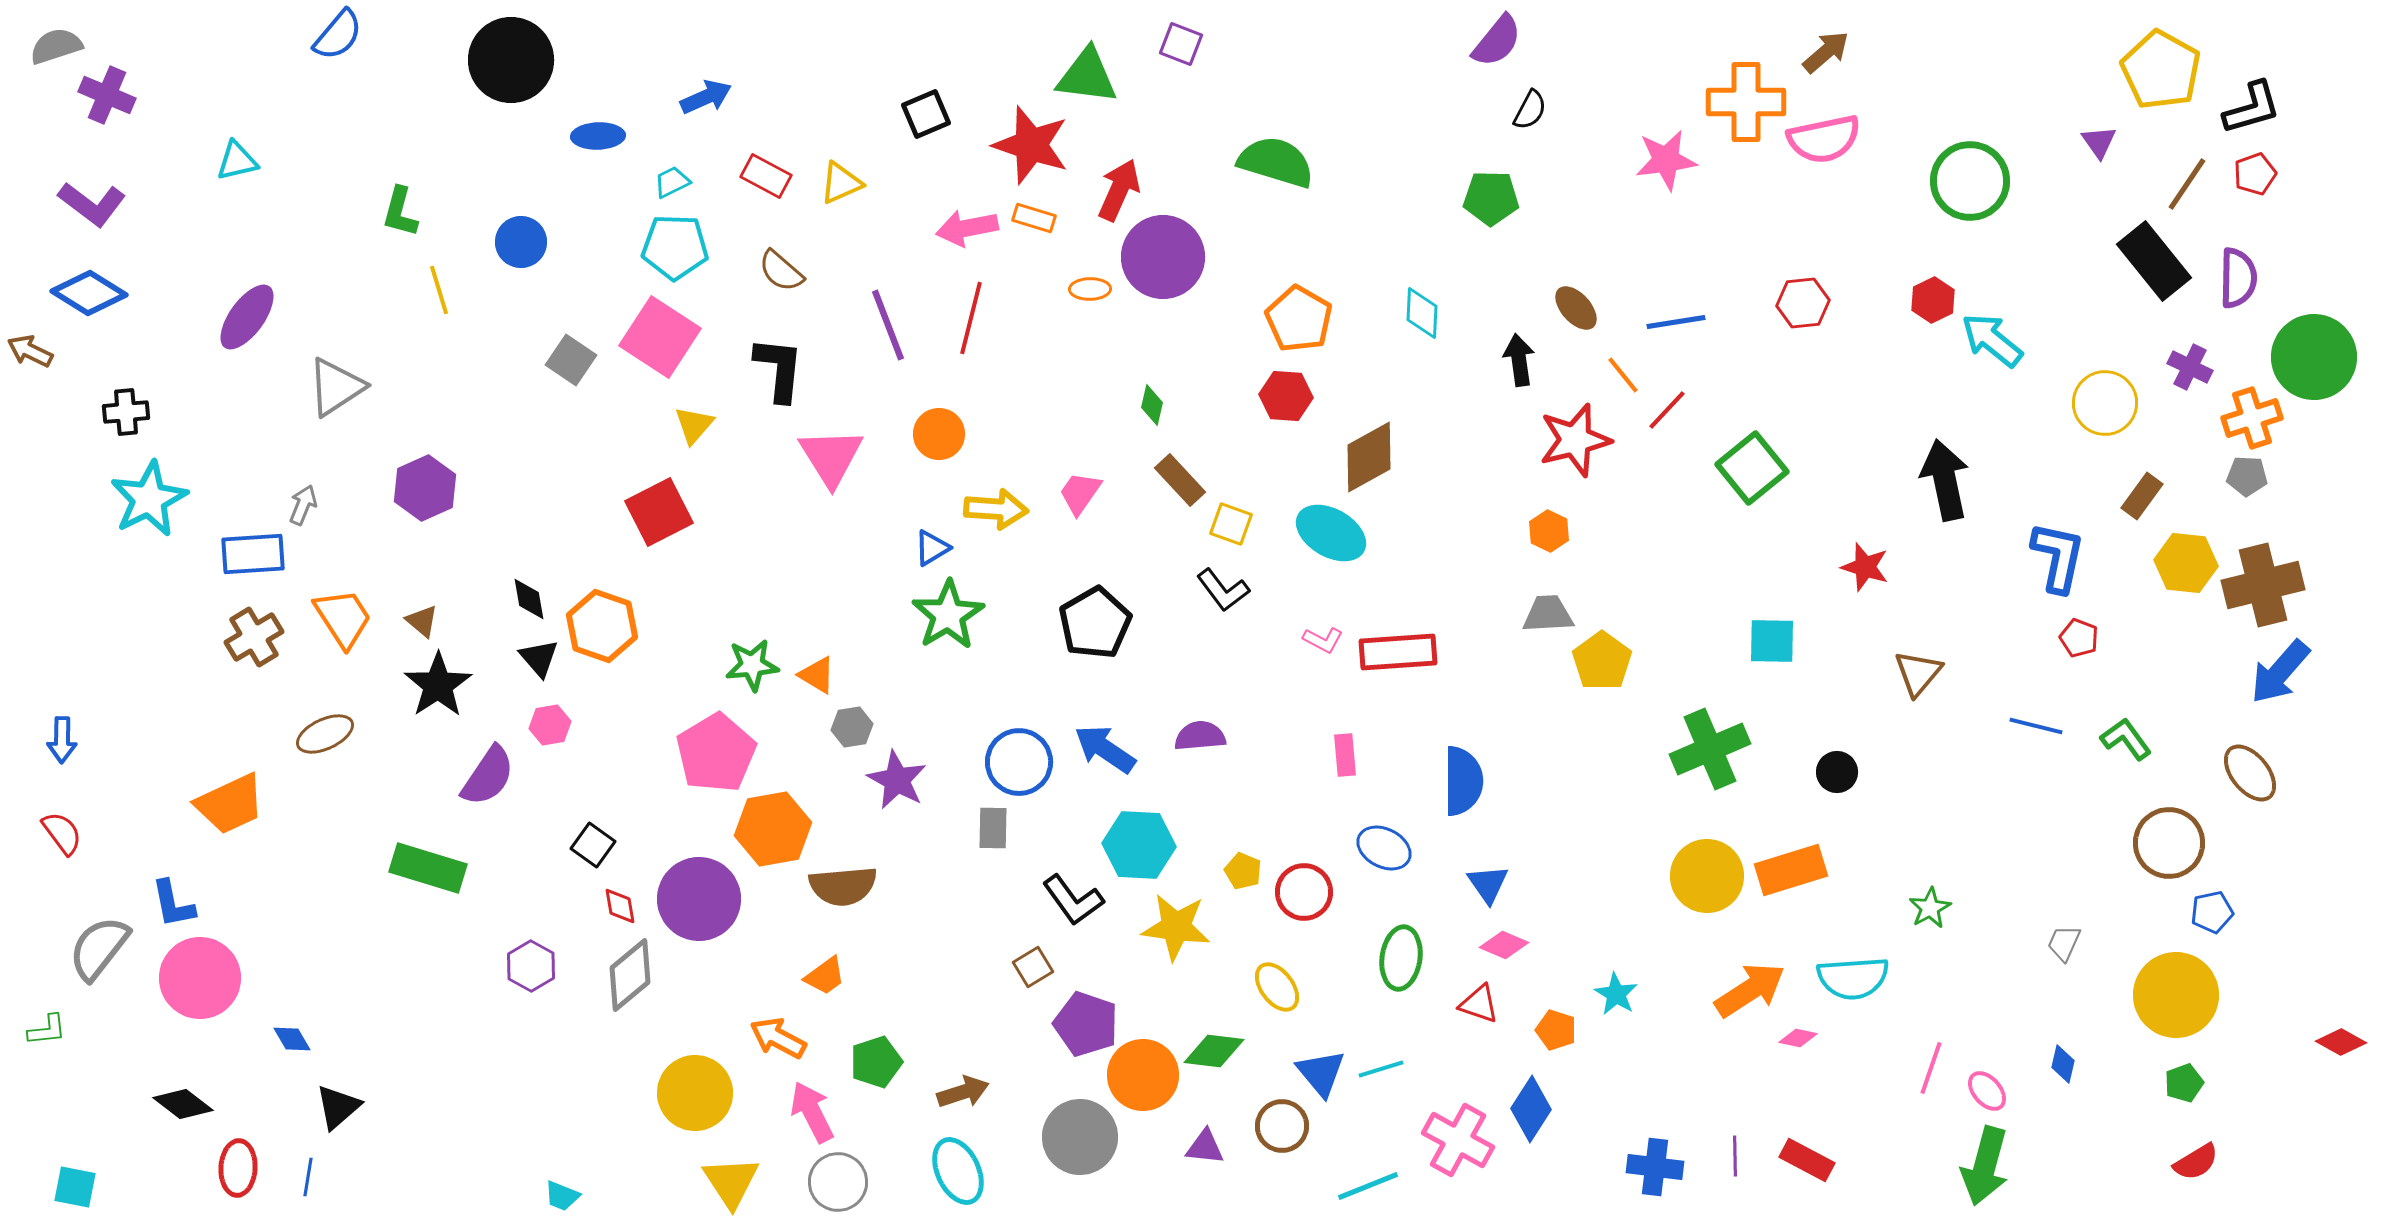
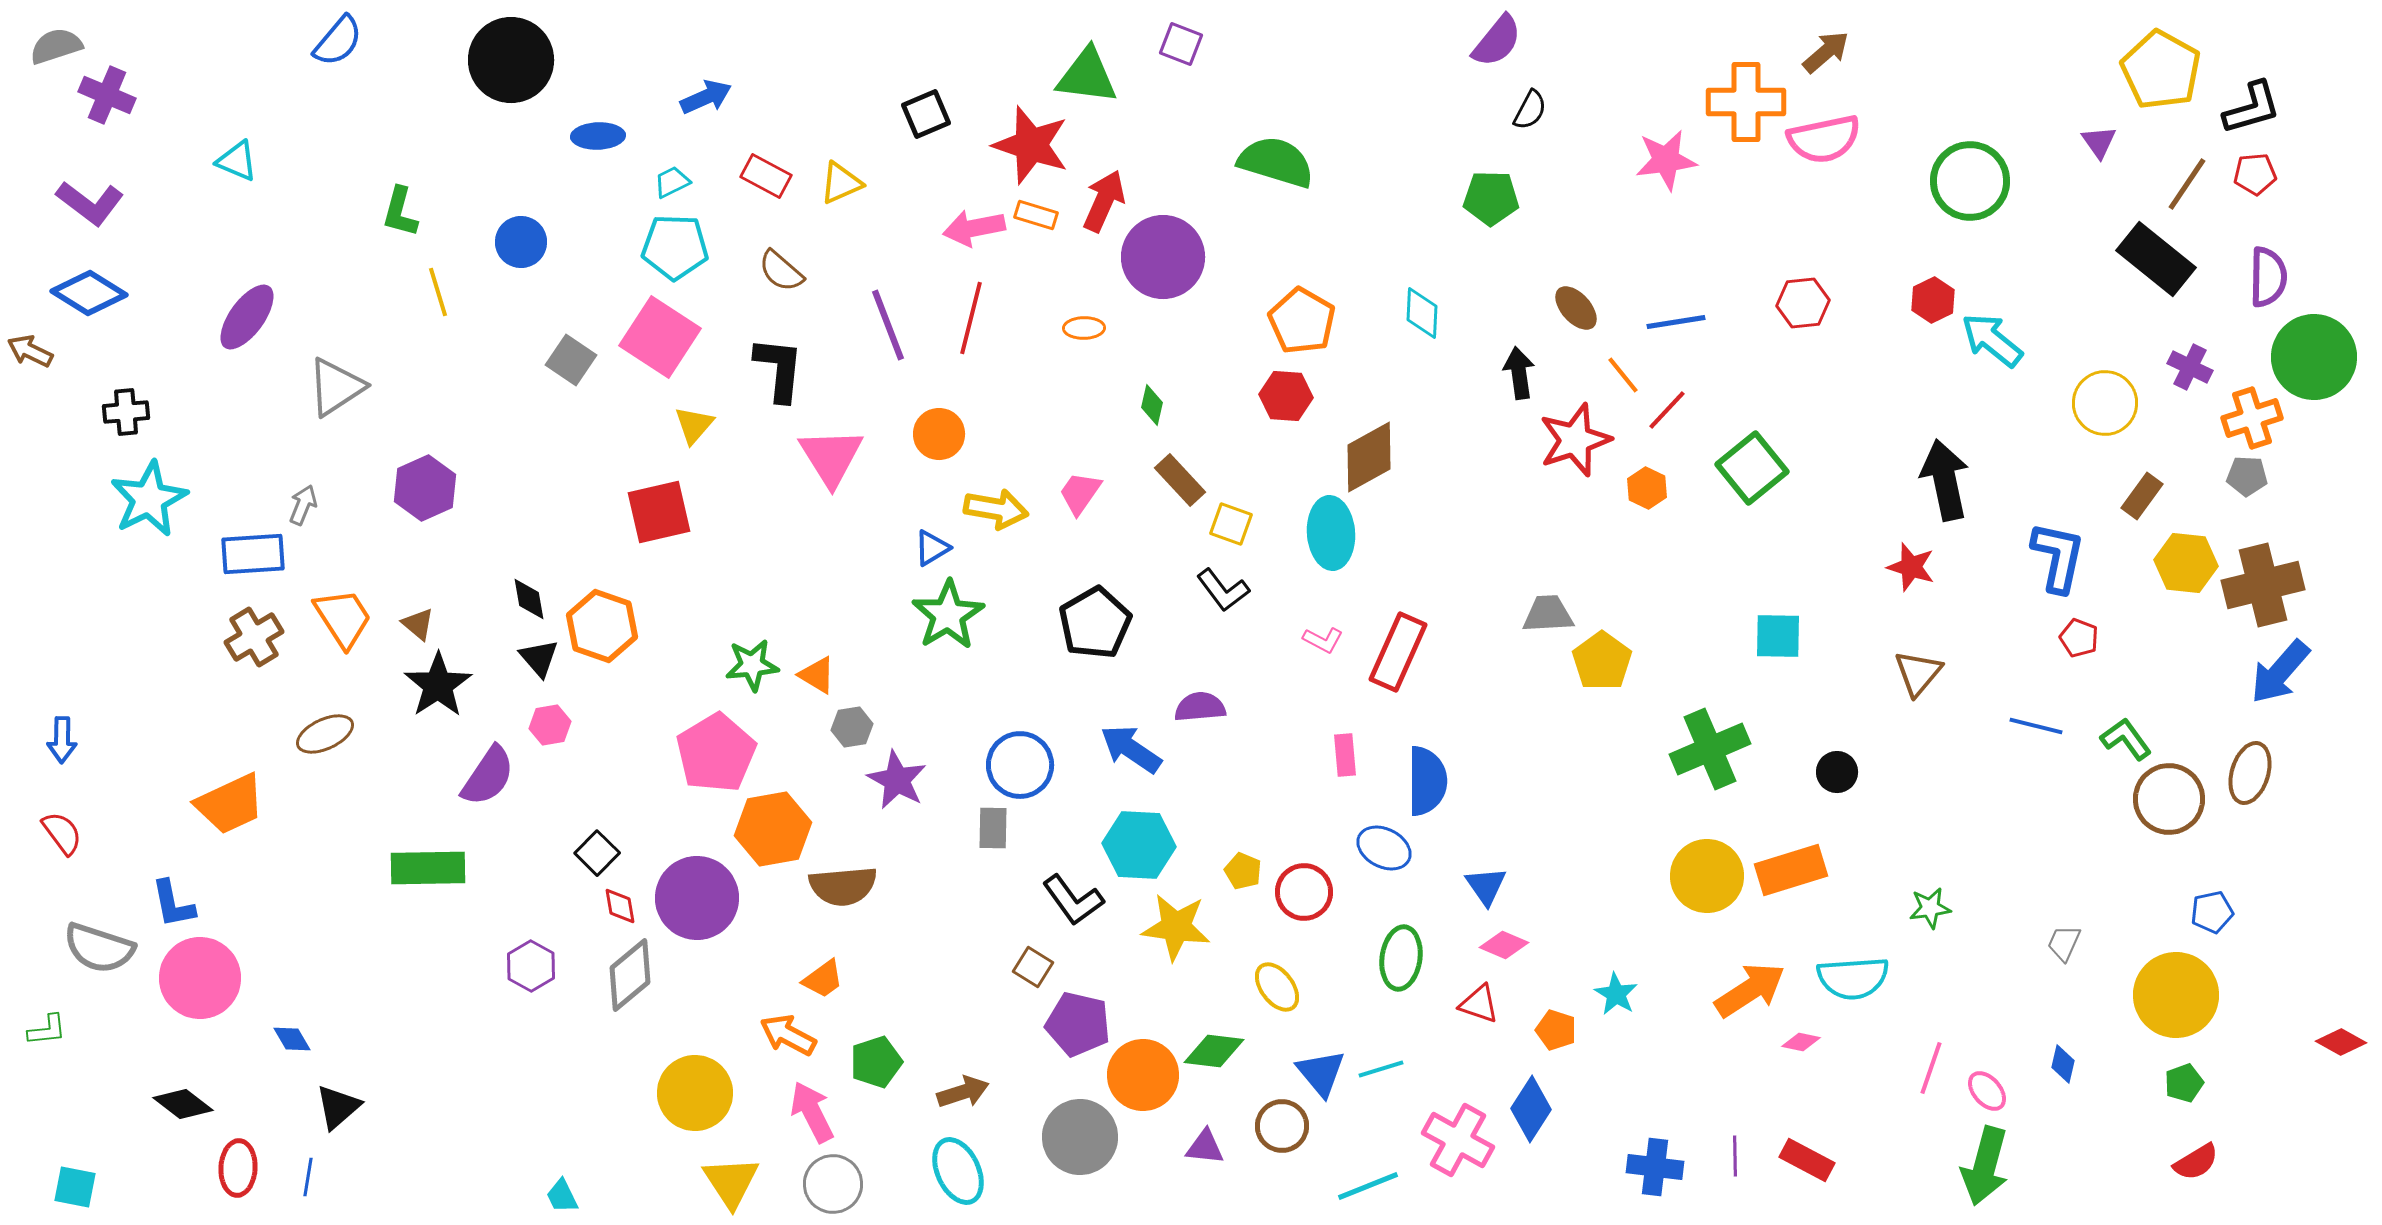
blue semicircle at (338, 35): moved 6 px down
cyan triangle at (237, 161): rotated 36 degrees clockwise
red pentagon at (2255, 174): rotated 15 degrees clockwise
red arrow at (1119, 190): moved 15 px left, 11 px down
purple L-shape at (92, 204): moved 2 px left, 1 px up
orange rectangle at (1034, 218): moved 2 px right, 3 px up
pink arrow at (967, 228): moved 7 px right
black rectangle at (2154, 261): moved 2 px right, 2 px up; rotated 12 degrees counterclockwise
purple semicircle at (2238, 278): moved 30 px right, 1 px up
orange ellipse at (1090, 289): moved 6 px left, 39 px down
yellow line at (439, 290): moved 1 px left, 2 px down
orange pentagon at (1299, 319): moved 3 px right, 2 px down
black arrow at (1519, 360): moved 13 px down
red star at (1575, 440): rotated 4 degrees counterclockwise
yellow arrow at (996, 509): rotated 6 degrees clockwise
red square at (659, 512): rotated 14 degrees clockwise
orange hexagon at (1549, 531): moved 98 px right, 43 px up
cyan ellipse at (1331, 533): rotated 56 degrees clockwise
red star at (1865, 567): moved 46 px right
brown triangle at (422, 621): moved 4 px left, 3 px down
cyan square at (1772, 641): moved 6 px right, 5 px up
red rectangle at (1398, 652): rotated 62 degrees counterclockwise
purple semicircle at (1200, 736): moved 29 px up
blue arrow at (1105, 749): moved 26 px right
blue circle at (1019, 762): moved 1 px right, 3 px down
brown ellipse at (2250, 773): rotated 56 degrees clockwise
blue semicircle at (1463, 781): moved 36 px left
brown circle at (2169, 843): moved 44 px up
black square at (593, 845): moved 4 px right, 8 px down; rotated 9 degrees clockwise
green rectangle at (428, 868): rotated 18 degrees counterclockwise
blue triangle at (1488, 884): moved 2 px left, 2 px down
purple circle at (699, 899): moved 2 px left, 1 px up
green star at (1930, 908): rotated 21 degrees clockwise
gray semicircle at (99, 948): rotated 110 degrees counterclockwise
brown square at (1033, 967): rotated 27 degrees counterclockwise
orange trapezoid at (825, 976): moved 2 px left, 3 px down
purple pentagon at (1086, 1024): moved 8 px left; rotated 6 degrees counterclockwise
orange arrow at (778, 1038): moved 10 px right, 3 px up
pink diamond at (1798, 1038): moved 3 px right, 4 px down
gray circle at (838, 1182): moved 5 px left, 2 px down
cyan trapezoid at (562, 1196): rotated 42 degrees clockwise
